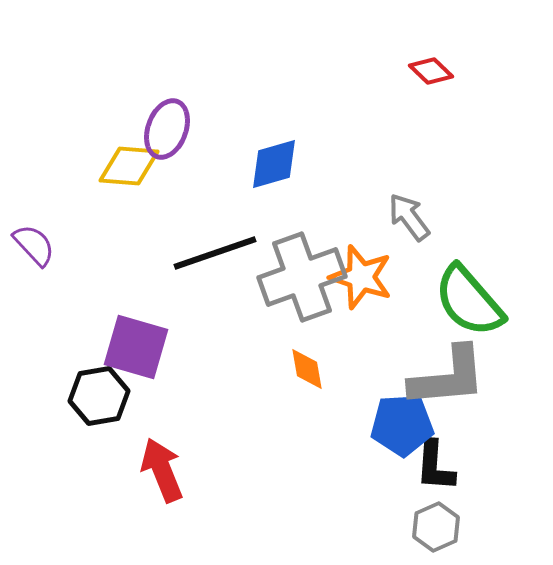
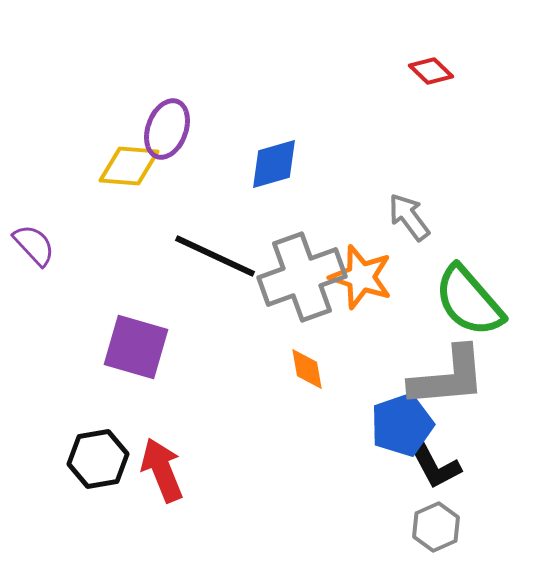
black line: moved 3 px down; rotated 44 degrees clockwise
black hexagon: moved 1 px left, 63 px down
blue pentagon: rotated 16 degrees counterclockwise
black L-shape: rotated 32 degrees counterclockwise
